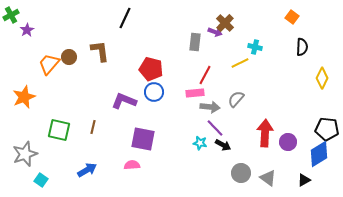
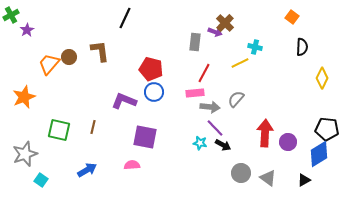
red line: moved 1 px left, 2 px up
purple square: moved 2 px right, 2 px up
